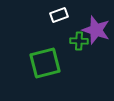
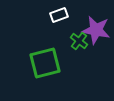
purple star: rotated 8 degrees counterclockwise
green cross: rotated 36 degrees clockwise
